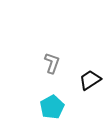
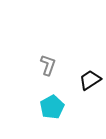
gray L-shape: moved 4 px left, 2 px down
